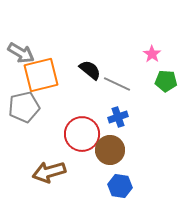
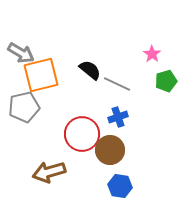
green pentagon: rotated 20 degrees counterclockwise
